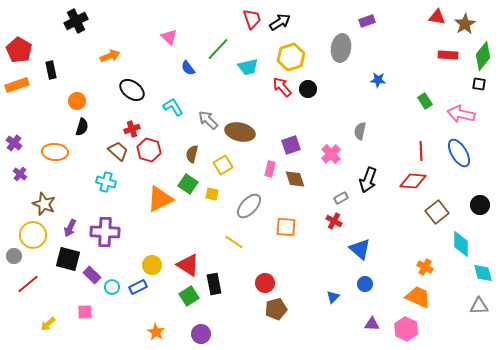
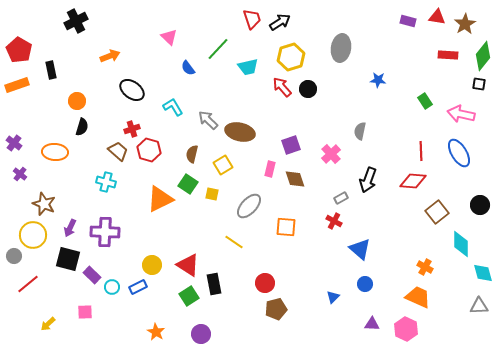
purple rectangle at (367, 21): moved 41 px right; rotated 35 degrees clockwise
